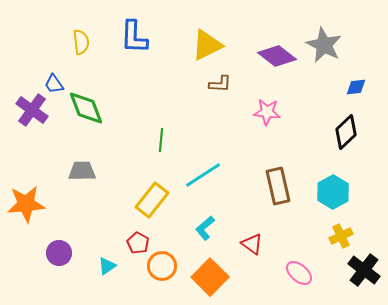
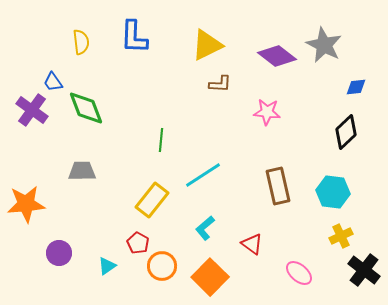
blue trapezoid: moved 1 px left, 2 px up
cyan hexagon: rotated 24 degrees counterclockwise
